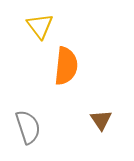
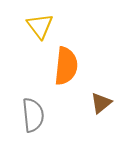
brown triangle: moved 17 px up; rotated 25 degrees clockwise
gray semicircle: moved 5 px right, 12 px up; rotated 12 degrees clockwise
